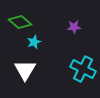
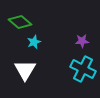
purple star: moved 8 px right, 14 px down
